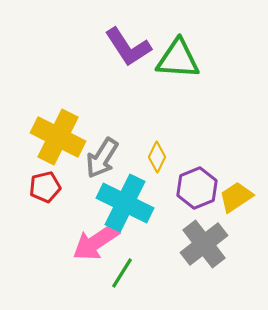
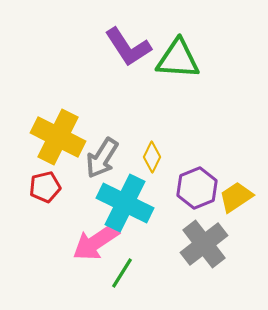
yellow diamond: moved 5 px left
